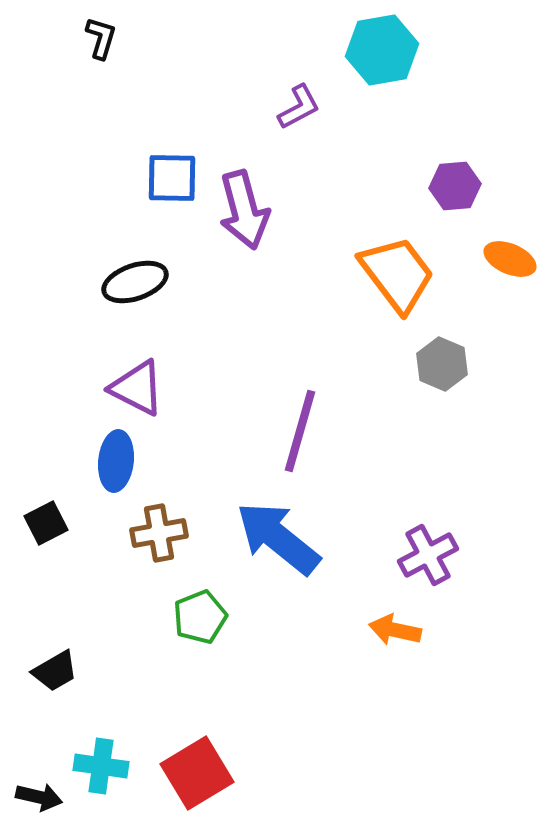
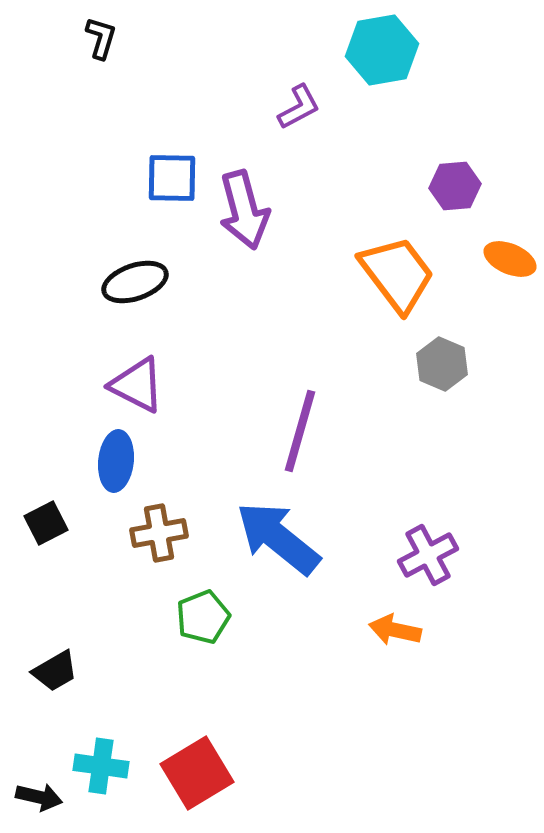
purple triangle: moved 3 px up
green pentagon: moved 3 px right
